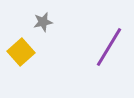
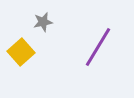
purple line: moved 11 px left
